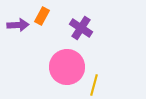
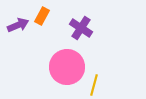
purple arrow: rotated 20 degrees counterclockwise
